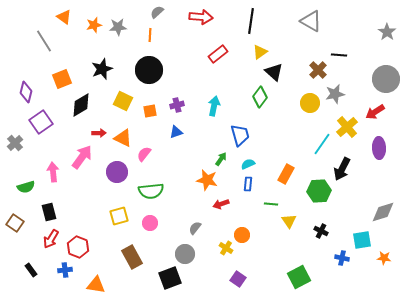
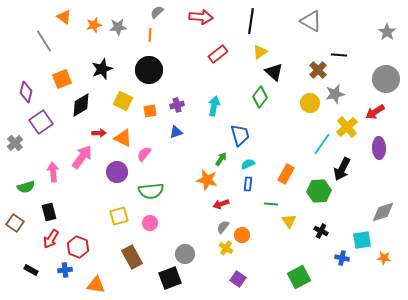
gray semicircle at (195, 228): moved 28 px right, 1 px up
black rectangle at (31, 270): rotated 24 degrees counterclockwise
